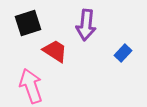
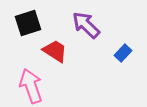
purple arrow: rotated 128 degrees clockwise
